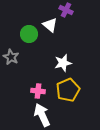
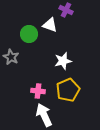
white triangle: rotated 21 degrees counterclockwise
white star: moved 2 px up
white arrow: moved 2 px right
